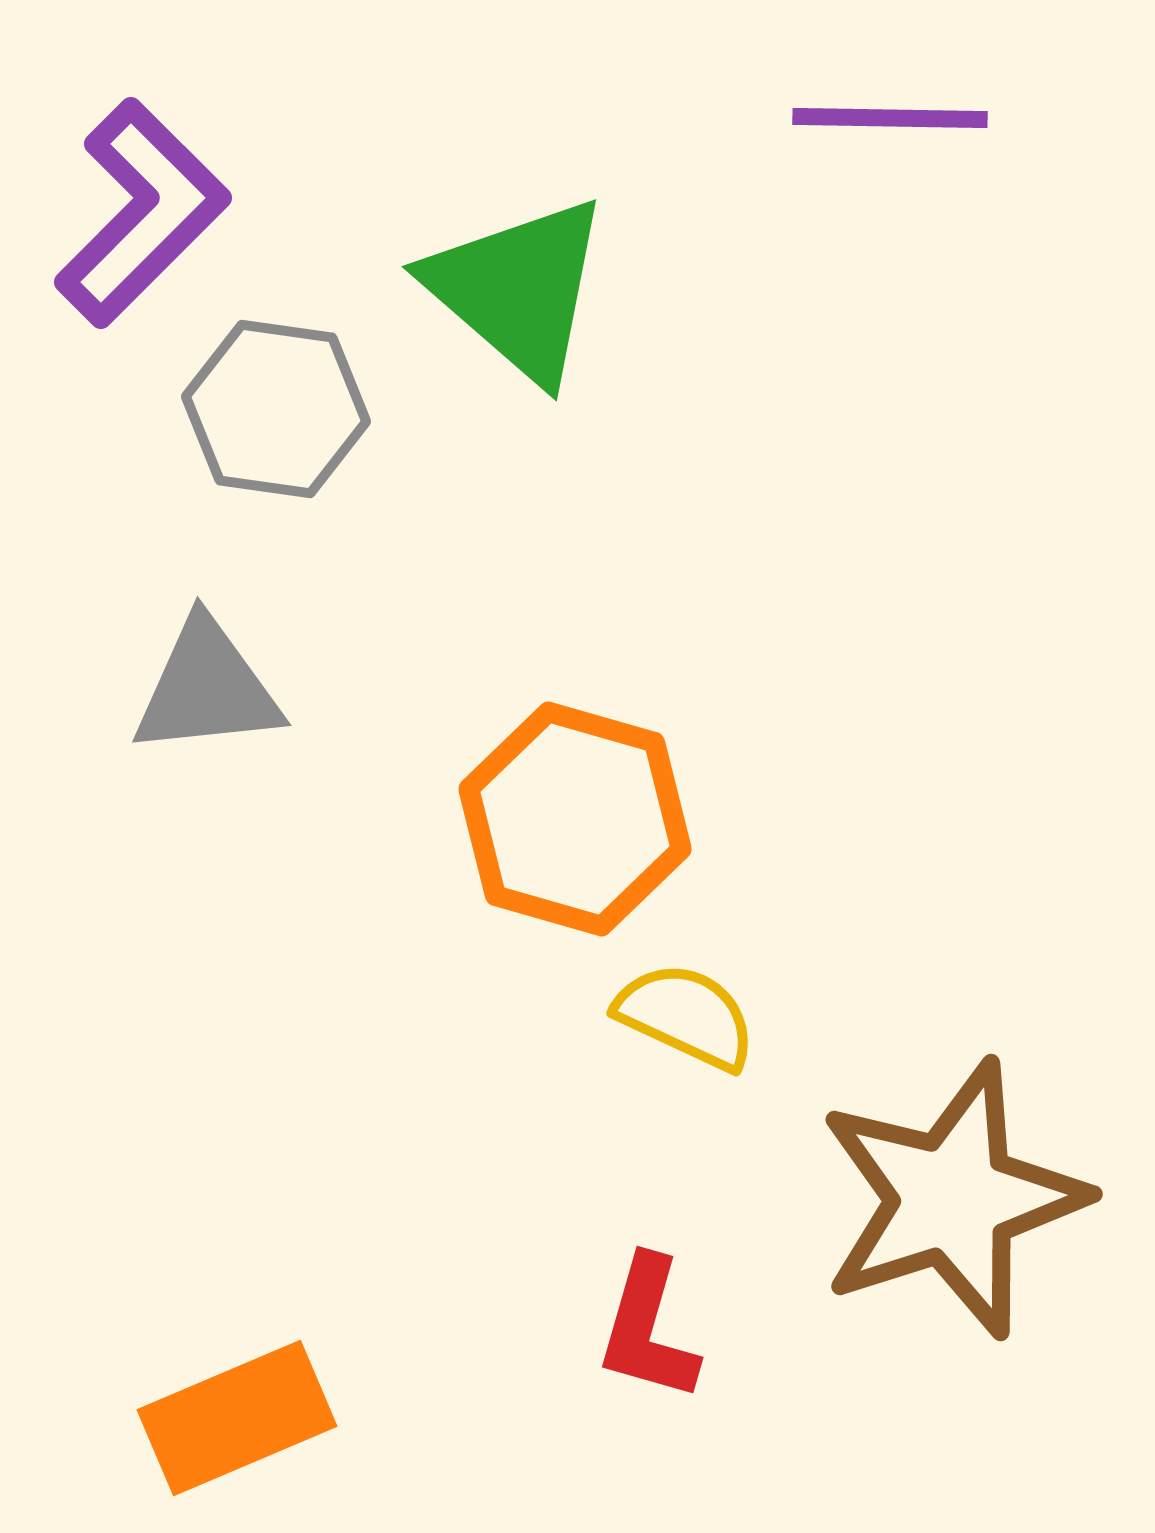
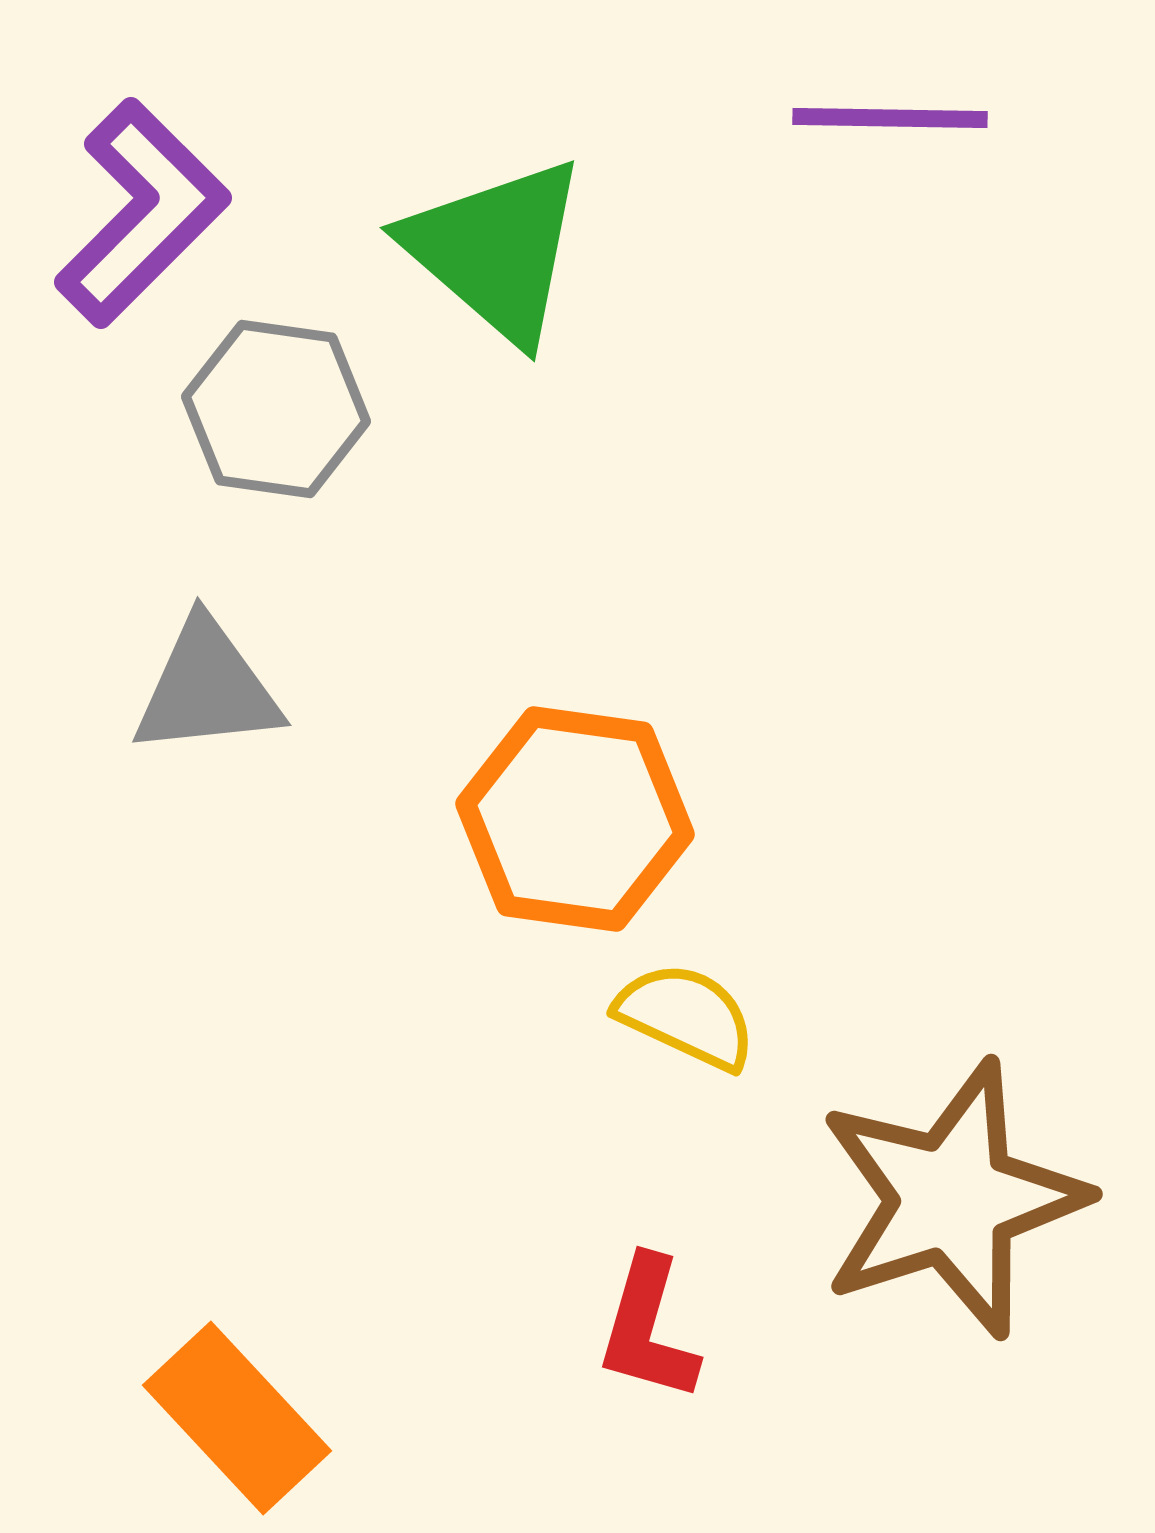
green triangle: moved 22 px left, 39 px up
orange hexagon: rotated 8 degrees counterclockwise
orange rectangle: rotated 70 degrees clockwise
